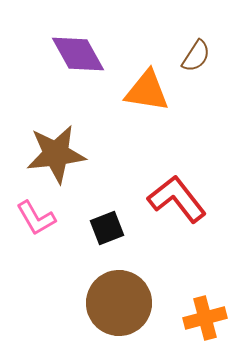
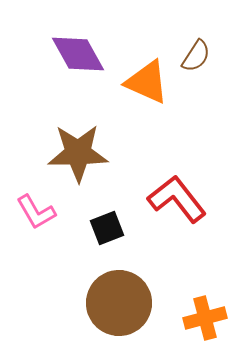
orange triangle: moved 9 px up; rotated 15 degrees clockwise
brown star: moved 22 px right, 1 px up; rotated 6 degrees clockwise
pink L-shape: moved 6 px up
